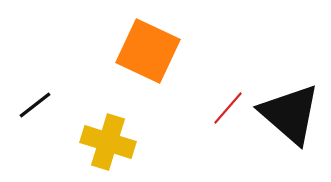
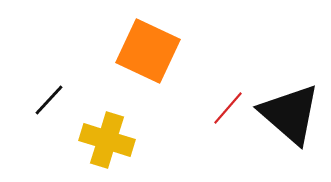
black line: moved 14 px right, 5 px up; rotated 9 degrees counterclockwise
yellow cross: moved 1 px left, 2 px up
